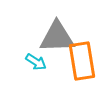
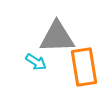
orange rectangle: moved 2 px right, 6 px down
